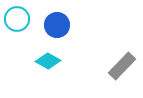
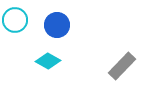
cyan circle: moved 2 px left, 1 px down
